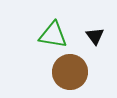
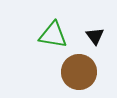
brown circle: moved 9 px right
